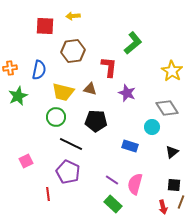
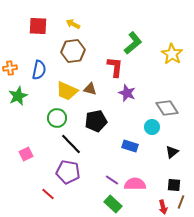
yellow arrow: moved 8 px down; rotated 32 degrees clockwise
red square: moved 7 px left
red L-shape: moved 6 px right
yellow star: moved 17 px up
yellow trapezoid: moved 4 px right, 1 px up; rotated 10 degrees clockwise
green circle: moved 1 px right, 1 px down
black pentagon: rotated 15 degrees counterclockwise
black line: rotated 20 degrees clockwise
pink square: moved 7 px up
purple pentagon: rotated 15 degrees counterclockwise
pink semicircle: rotated 75 degrees clockwise
red line: rotated 40 degrees counterclockwise
